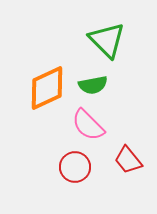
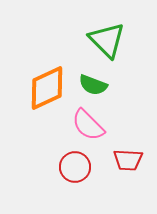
green semicircle: rotated 32 degrees clockwise
red trapezoid: rotated 48 degrees counterclockwise
